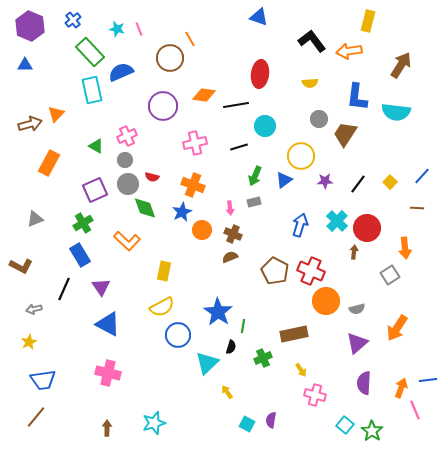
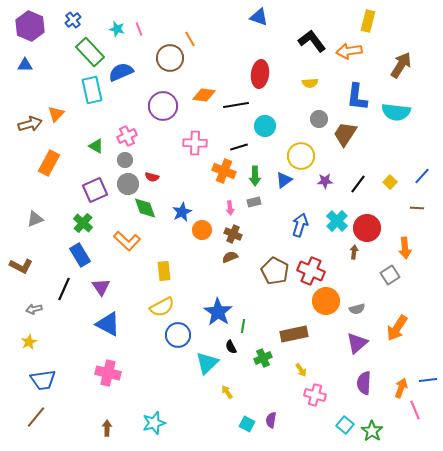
pink cross at (195, 143): rotated 15 degrees clockwise
green arrow at (255, 176): rotated 24 degrees counterclockwise
orange cross at (193, 185): moved 31 px right, 14 px up
green cross at (83, 223): rotated 18 degrees counterclockwise
yellow rectangle at (164, 271): rotated 18 degrees counterclockwise
black semicircle at (231, 347): rotated 136 degrees clockwise
